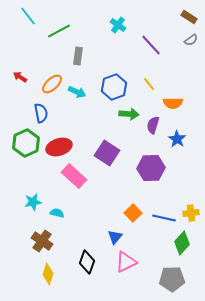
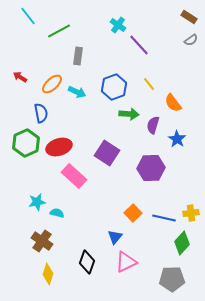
purple line: moved 12 px left
orange semicircle: rotated 54 degrees clockwise
cyan star: moved 4 px right
